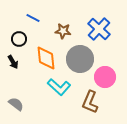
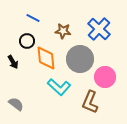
black circle: moved 8 px right, 2 px down
